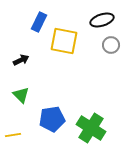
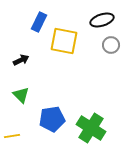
yellow line: moved 1 px left, 1 px down
